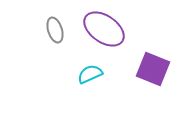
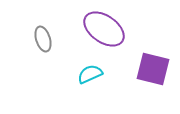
gray ellipse: moved 12 px left, 9 px down
purple square: rotated 8 degrees counterclockwise
